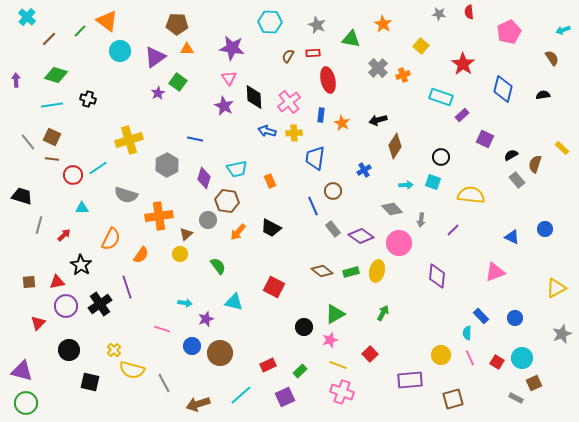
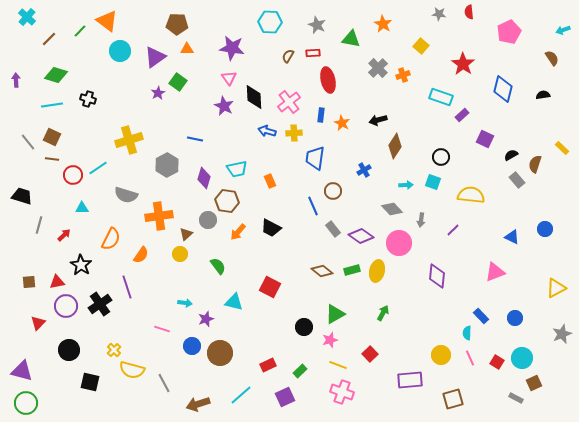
green rectangle at (351, 272): moved 1 px right, 2 px up
red square at (274, 287): moved 4 px left
